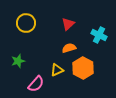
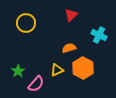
red triangle: moved 3 px right, 9 px up
green star: moved 10 px down; rotated 16 degrees counterclockwise
